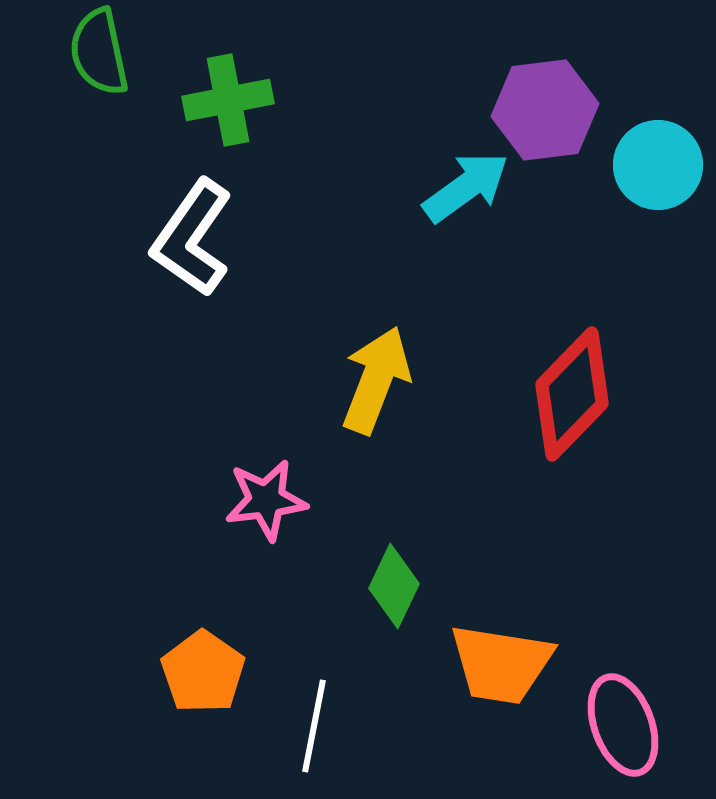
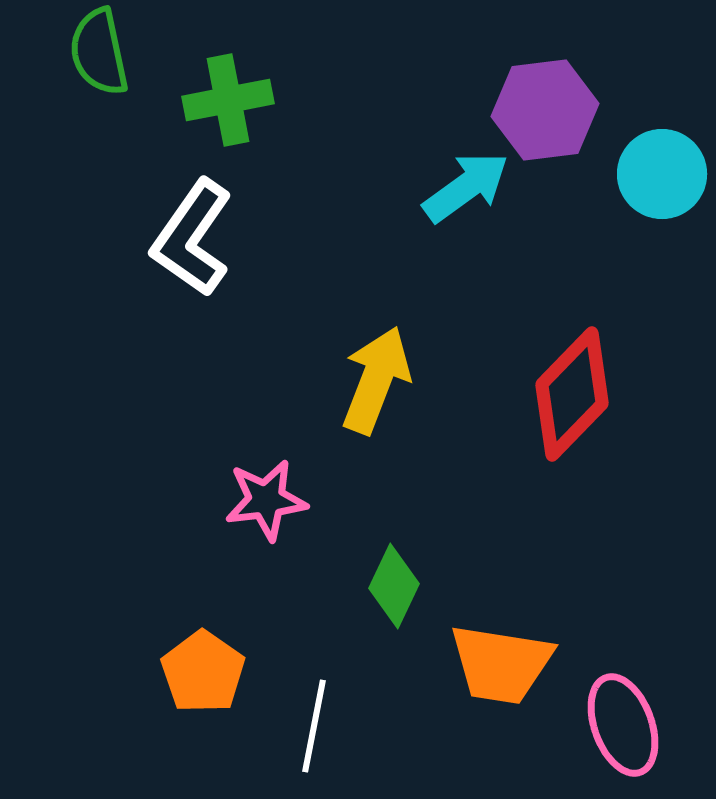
cyan circle: moved 4 px right, 9 px down
